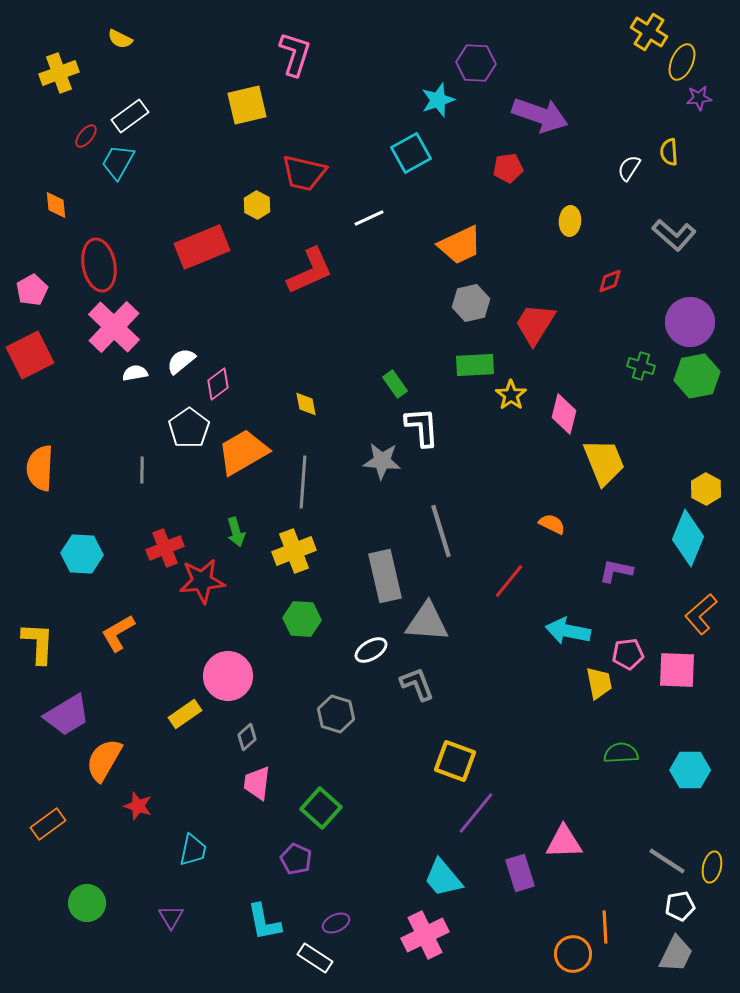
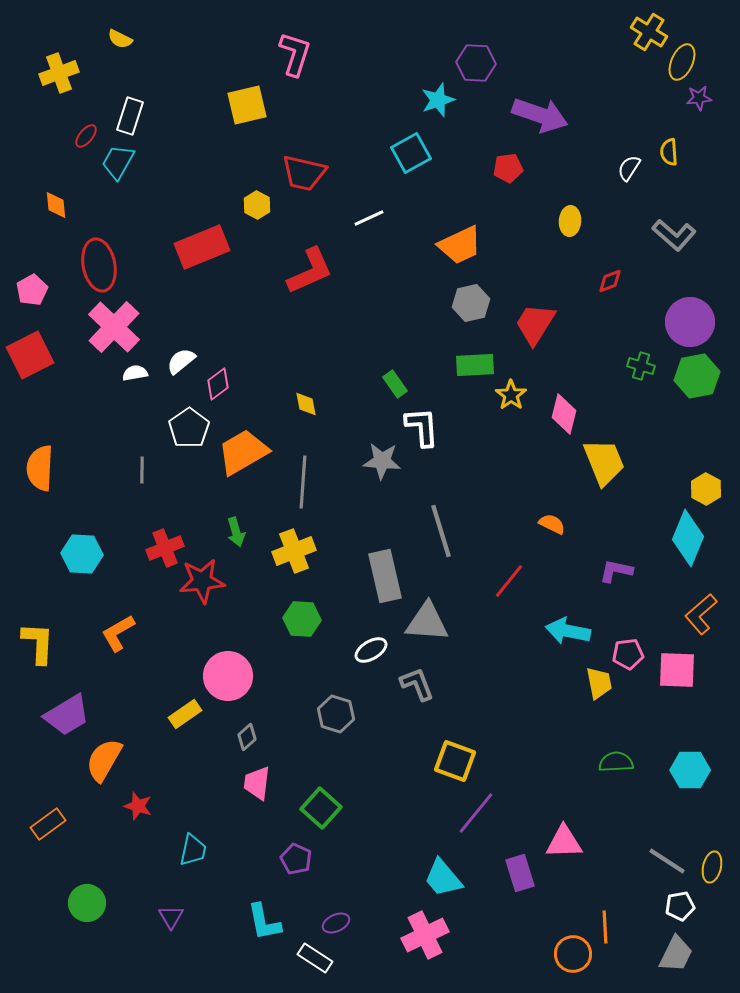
white rectangle at (130, 116): rotated 36 degrees counterclockwise
green semicircle at (621, 753): moved 5 px left, 9 px down
